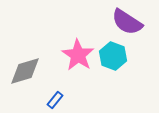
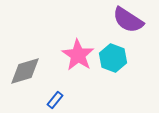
purple semicircle: moved 1 px right, 2 px up
cyan hexagon: moved 2 px down
